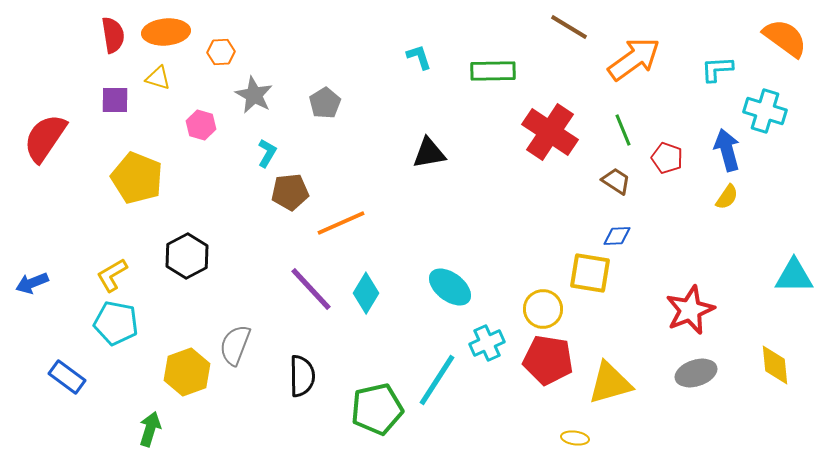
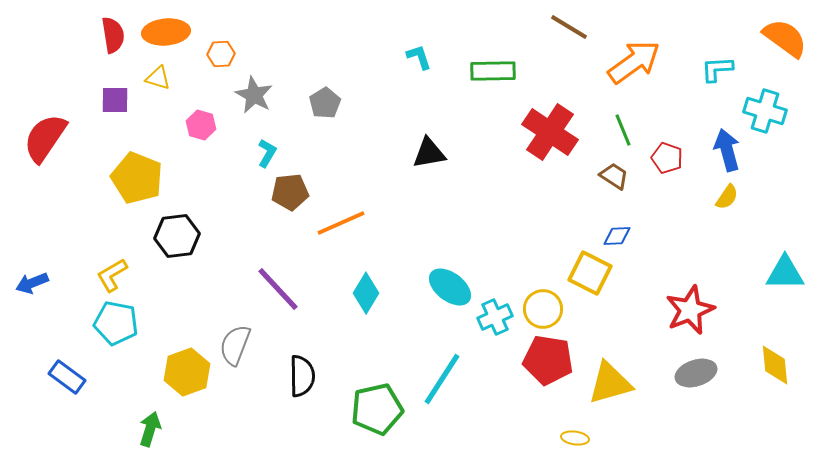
orange hexagon at (221, 52): moved 2 px down
orange arrow at (634, 59): moved 3 px down
brown trapezoid at (616, 181): moved 2 px left, 5 px up
black hexagon at (187, 256): moved 10 px left, 20 px up; rotated 21 degrees clockwise
yellow square at (590, 273): rotated 18 degrees clockwise
cyan triangle at (794, 276): moved 9 px left, 3 px up
purple line at (311, 289): moved 33 px left
cyan cross at (487, 343): moved 8 px right, 26 px up
cyan line at (437, 380): moved 5 px right, 1 px up
